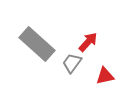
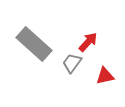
gray rectangle: moved 3 px left
